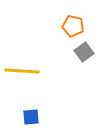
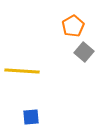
orange pentagon: rotated 30 degrees clockwise
gray square: rotated 12 degrees counterclockwise
